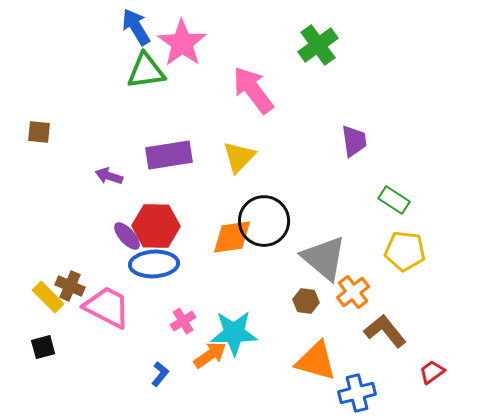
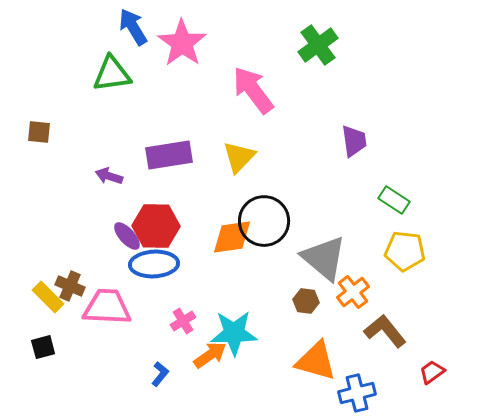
blue arrow: moved 3 px left
green triangle: moved 34 px left, 3 px down
pink trapezoid: rotated 24 degrees counterclockwise
